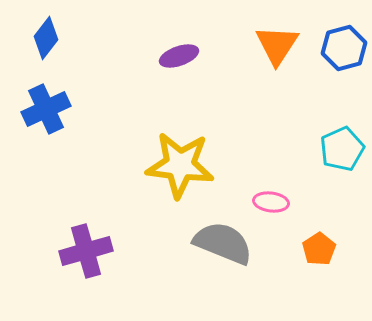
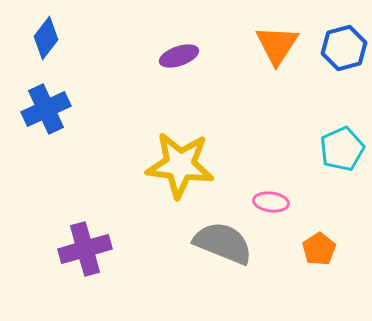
purple cross: moved 1 px left, 2 px up
